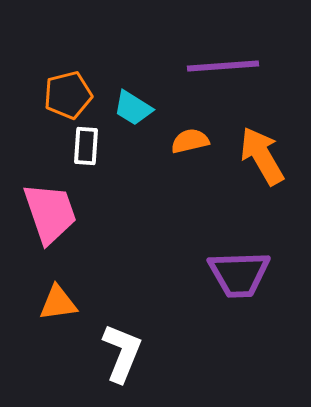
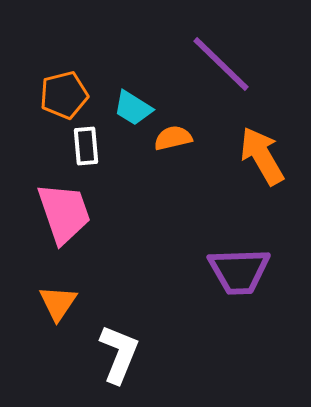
purple line: moved 2 px left, 2 px up; rotated 48 degrees clockwise
orange pentagon: moved 4 px left
orange semicircle: moved 17 px left, 3 px up
white rectangle: rotated 9 degrees counterclockwise
pink trapezoid: moved 14 px right
purple trapezoid: moved 3 px up
orange triangle: rotated 48 degrees counterclockwise
white L-shape: moved 3 px left, 1 px down
